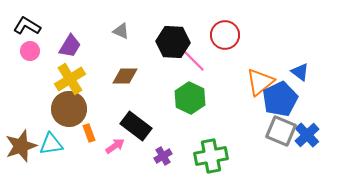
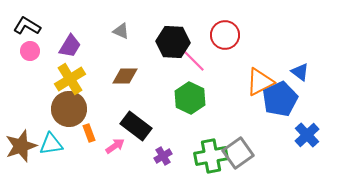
orange triangle: rotated 12 degrees clockwise
gray square: moved 43 px left, 22 px down; rotated 32 degrees clockwise
